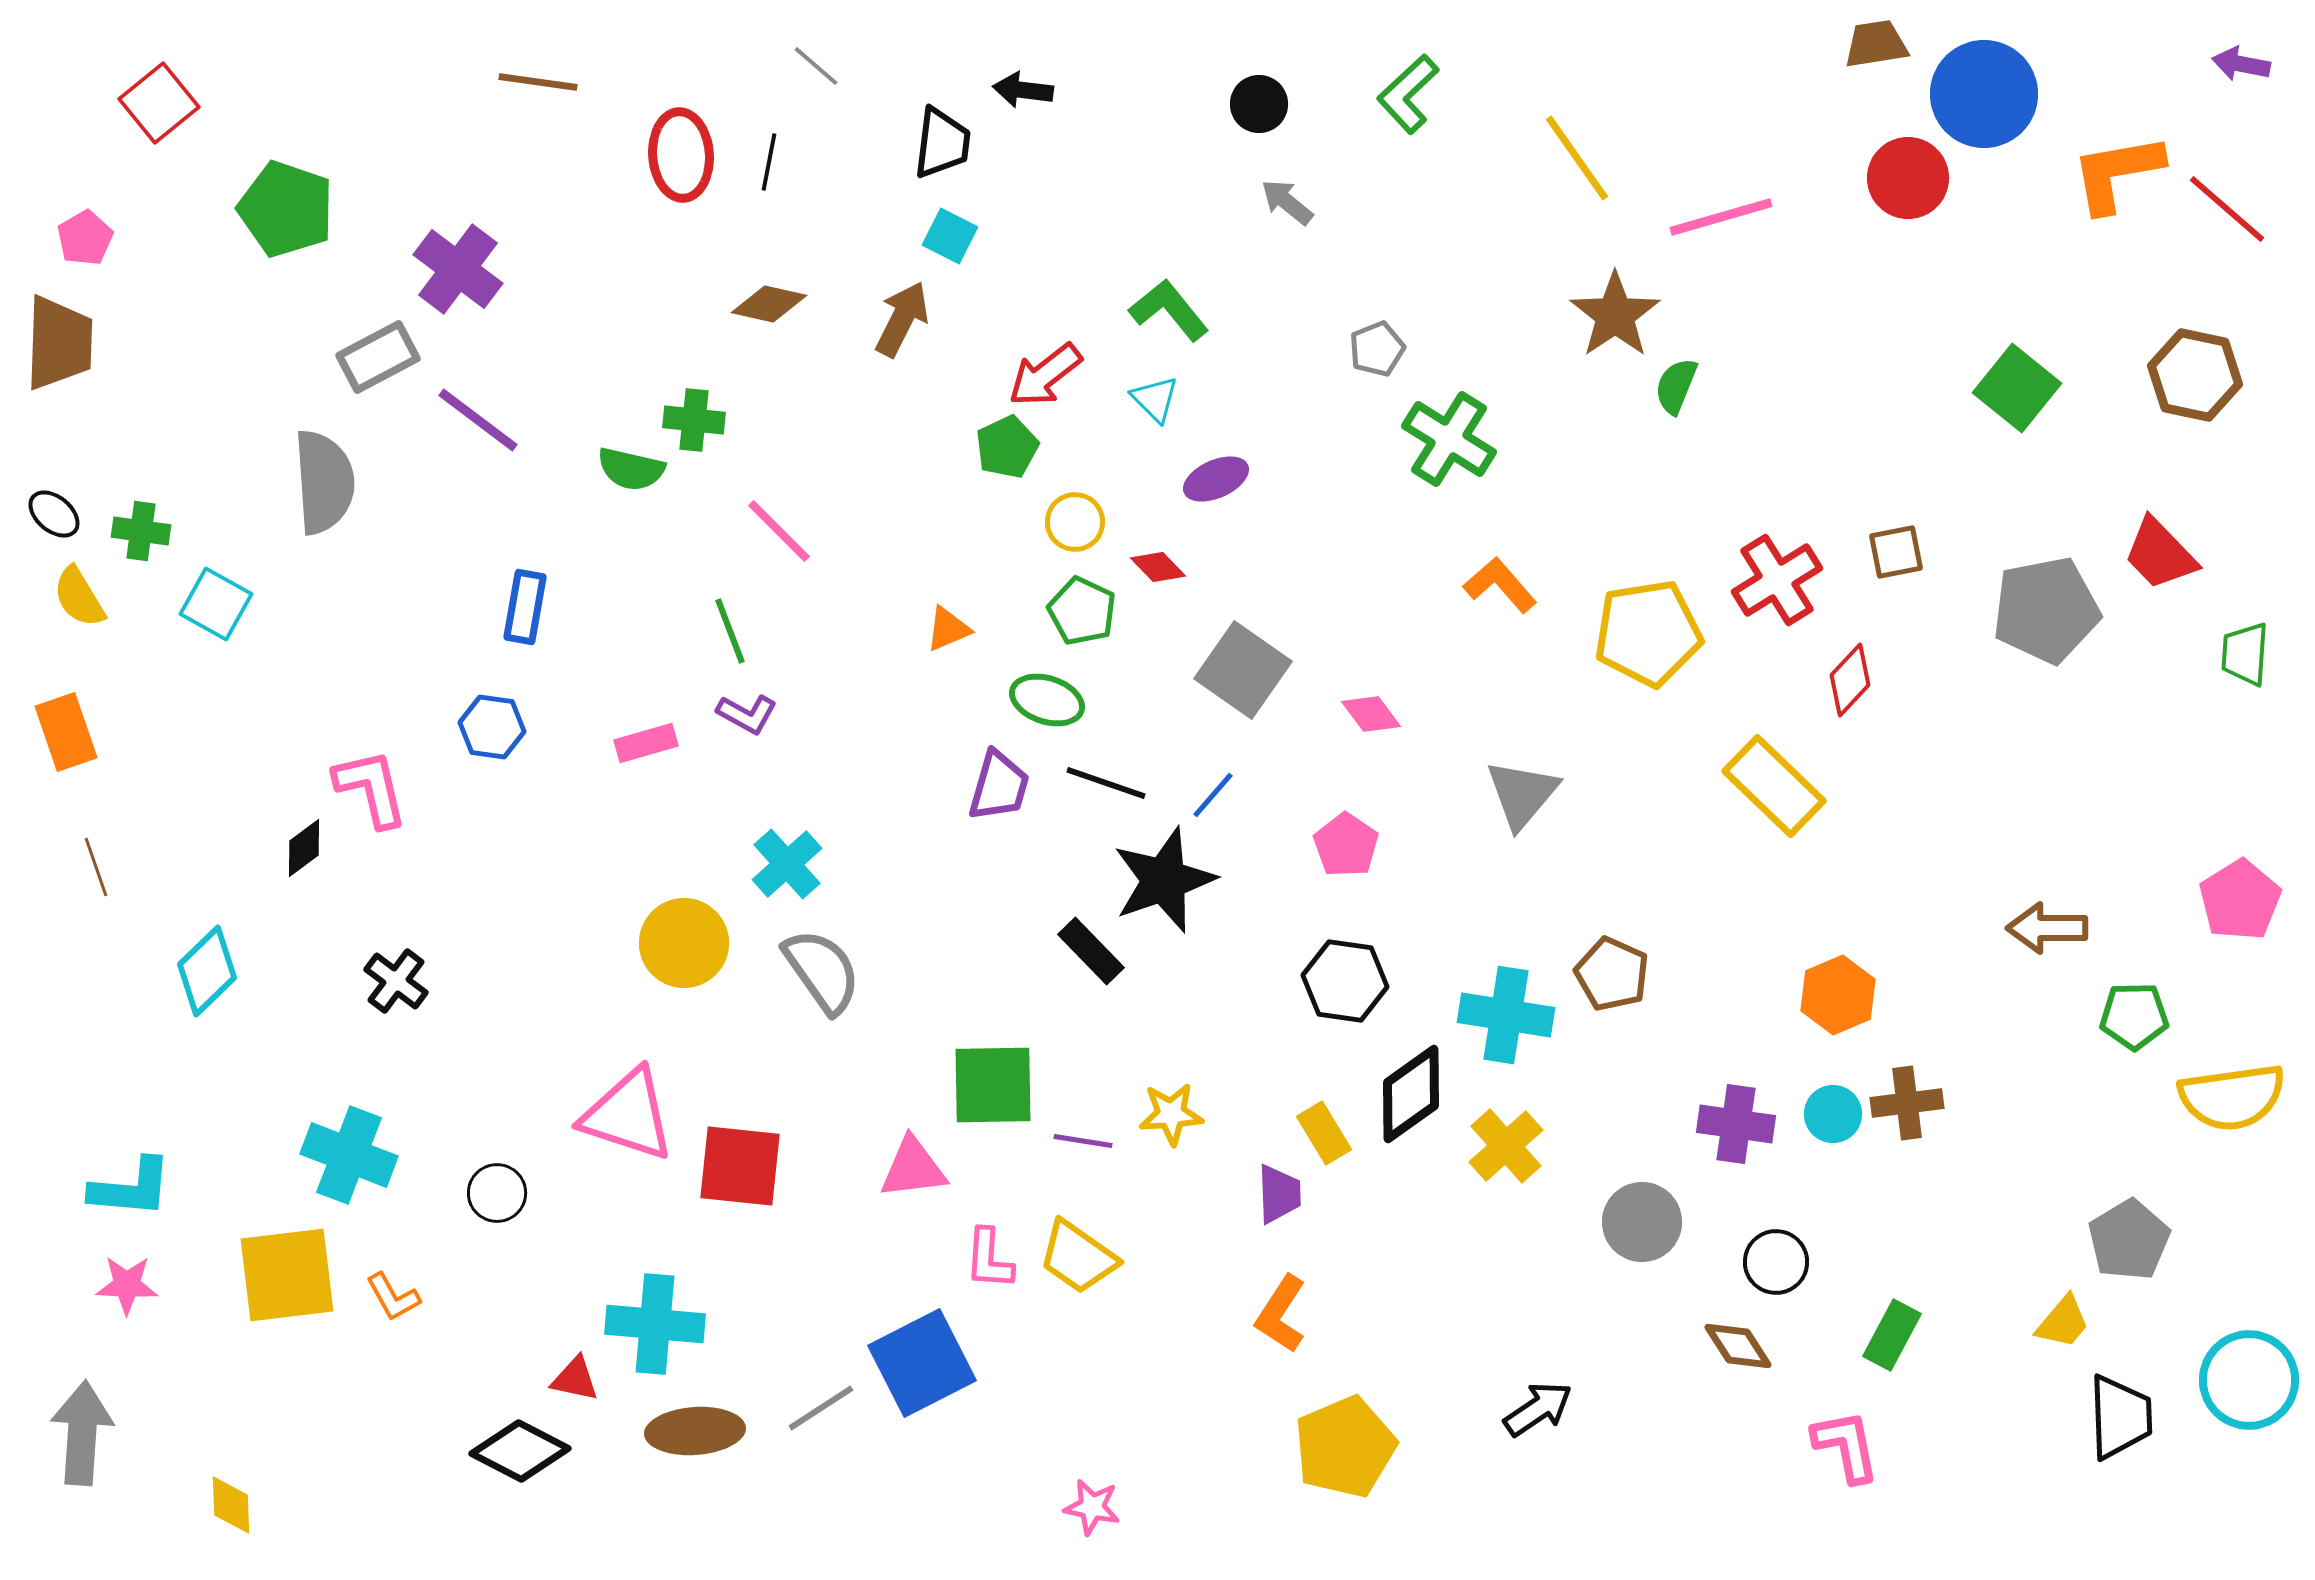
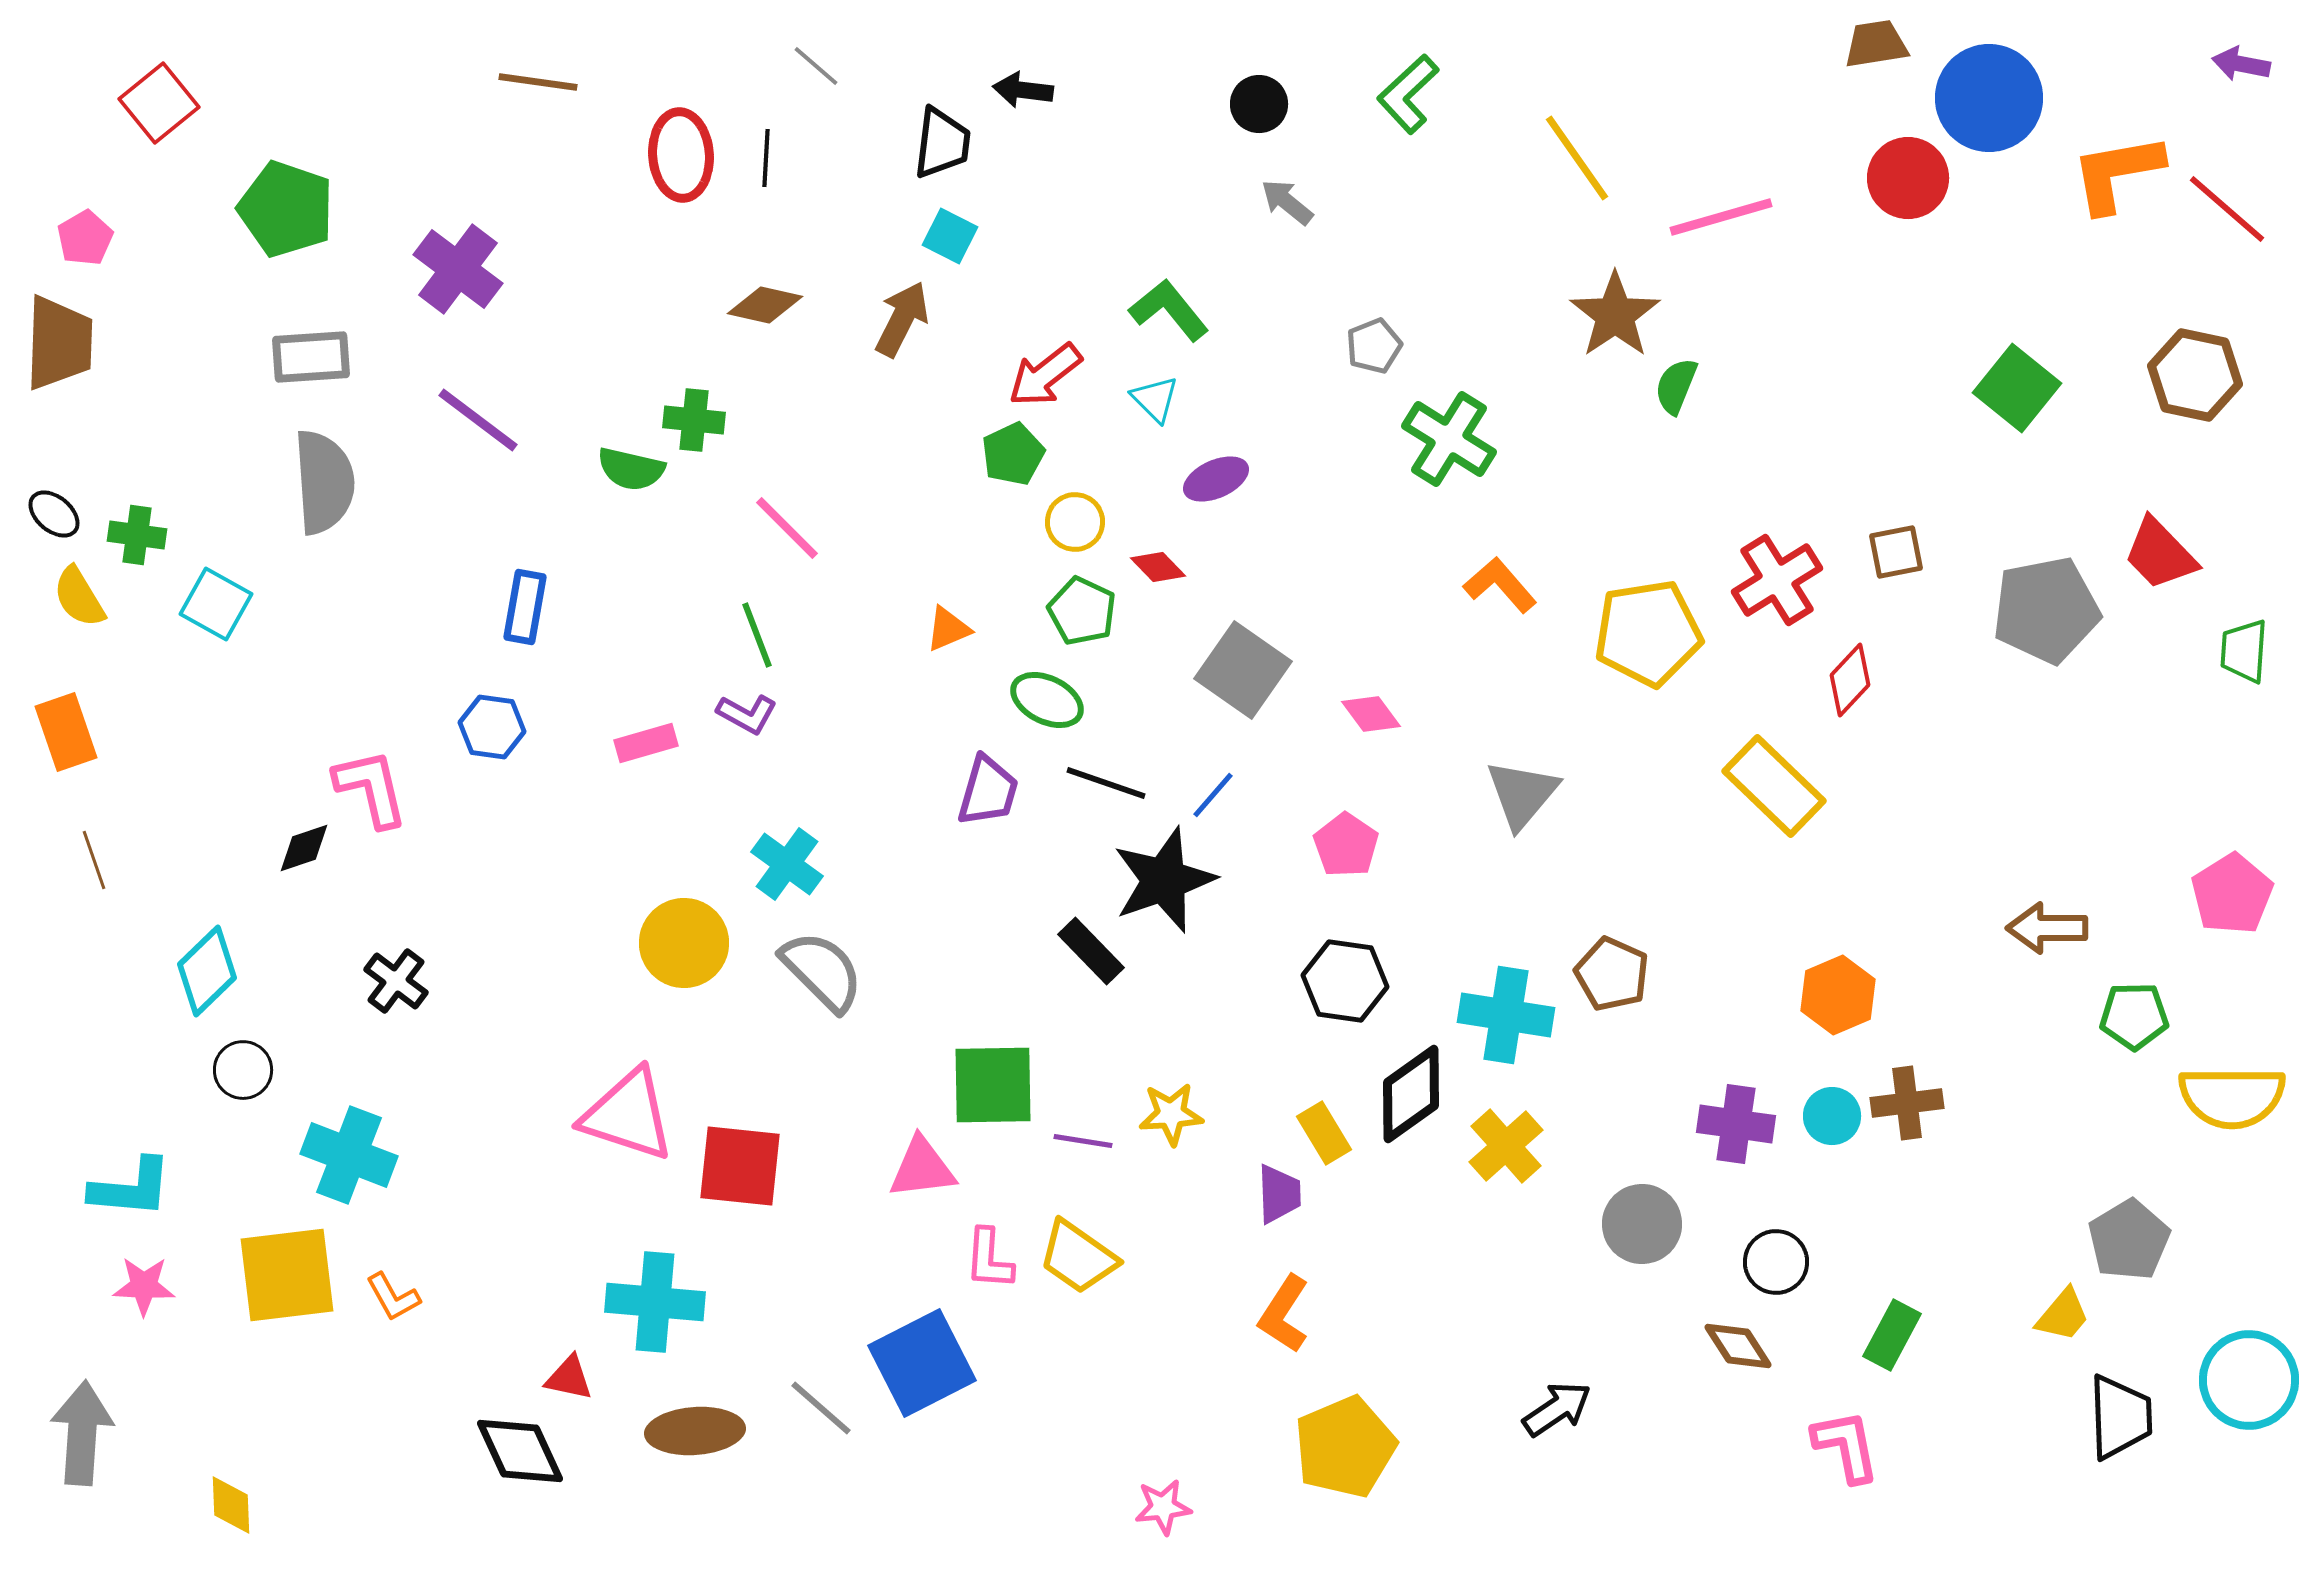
blue circle at (1984, 94): moved 5 px right, 4 px down
black line at (769, 162): moved 3 px left, 4 px up; rotated 8 degrees counterclockwise
brown diamond at (769, 304): moved 4 px left, 1 px down
gray pentagon at (1377, 349): moved 3 px left, 3 px up
gray rectangle at (378, 357): moved 67 px left; rotated 24 degrees clockwise
green pentagon at (1007, 447): moved 6 px right, 7 px down
green cross at (141, 531): moved 4 px left, 4 px down
pink line at (779, 531): moved 8 px right, 3 px up
green line at (730, 631): moved 27 px right, 4 px down
green trapezoid at (2245, 654): moved 1 px left, 3 px up
green ellipse at (1047, 700): rotated 8 degrees clockwise
purple trapezoid at (999, 786): moved 11 px left, 5 px down
black diamond at (304, 848): rotated 18 degrees clockwise
cyan cross at (787, 864): rotated 12 degrees counterclockwise
brown line at (96, 867): moved 2 px left, 7 px up
pink pentagon at (2240, 900): moved 8 px left, 6 px up
gray semicircle at (822, 971): rotated 10 degrees counterclockwise
yellow semicircle at (2232, 1097): rotated 8 degrees clockwise
cyan circle at (1833, 1114): moved 1 px left, 2 px down
pink triangle at (913, 1168): moved 9 px right
black circle at (497, 1193): moved 254 px left, 123 px up
gray circle at (1642, 1222): moved 2 px down
pink star at (127, 1285): moved 17 px right, 1 px down
orange L-shape at (1281, 1314): moved 3 px right
yellow trapezoid at (2063, 1322): moved 7 px up
cyan cross at (655, 1324): moved 22 px up
red triangle at (575, 1379): moved 6 px left, 1 px up
gray line at (821, 1408): rotated 74 degrees clockwise
black arrow at (1538, 1409): moved 19 px right
black diamond at (520, 1451): rotated 38 degrees clockwise
pink star at (1092, 1507): moved 71 px right; rotated 18 degrees counterclockwise
